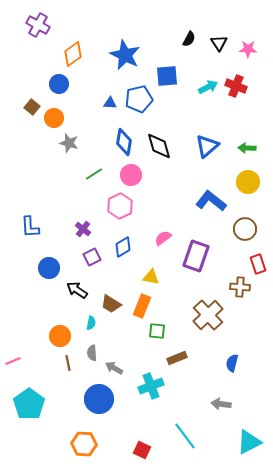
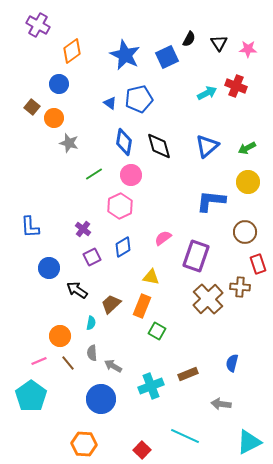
orange diamond at (73, 54): moved 1 px left, 3 px up
blue square at (167, 76): moved 19 px up; rotated 20 degrees counterclockwise
cyan arrow at (208, 87): moved 1 px left, 6 px down
blue triangle at (110, 103): rotated 32 degrees clockwise
green arrow at (247, 148): rotated 30 degrees counterclockwise
blue L-shape at (211, 201): rotated 32 degrees counterclockwise
brown circle at (245, 229): moved 3 px down
brown trapezoid at (111, 304): rotated 105 degrees clockwise
brown cross at (208, 315): moved 16 px up
green square at (157, 331): rotated 24 degrees clockwise
brown rectangle at (177, 358): moved 11 px right, 16 px down
pink line at (13, 361): moved 26 px right
brown line at (68, 363): rotated 28 degrees counterclockwise
gray arrow at (114, 368): moved 1 px left, 2 px up
blue circle at (99, 399): moved 2 px right
cyan pentagon at (29, 404): moved 2 px right, 8 px up
cyan line at (185, 436): rotated 28 degrees counterclockwise
red square at (142, 450): rotated 18 degrees clockwise
